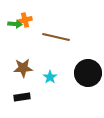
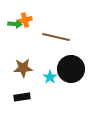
black circle: moved 17 px left, 4 px up
